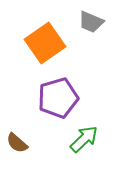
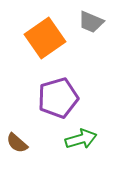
orange square: moved 5 px up
green arrow: moved 3 px left; rotated 28 degrees clockwise
